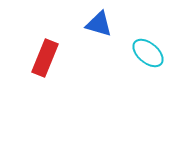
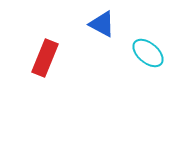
blue triangle: moved 3 px right; rotated 12 degrees clockwise
